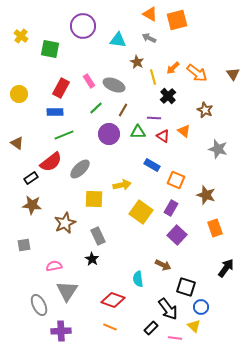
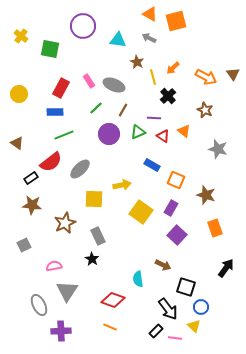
orange square at (177, 20): moved 1 px left, 1 px down
orange arrow at (197, 73): moved 9 px right, 4 px down; rotated 10 degrees counterclockwise
green triangle at (138, 132): rotated 21 degrees counterclockwise
gray square at (24, 245): rotated 16 degrees counterclockwise
black rectangle at (151, 328): moved 5 px right, 3 px down
